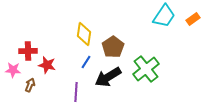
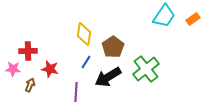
red star: moved 3 px right, 4 px down
pink star: moved 1 px up
